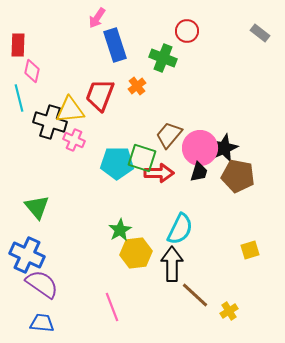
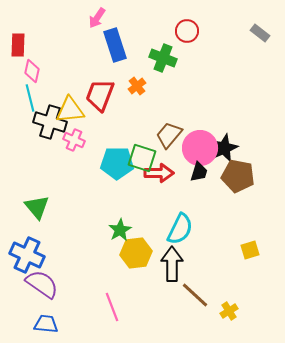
cyan line: moved 11 px right
blue trapezoid: moved 4 px right, 1 px down
